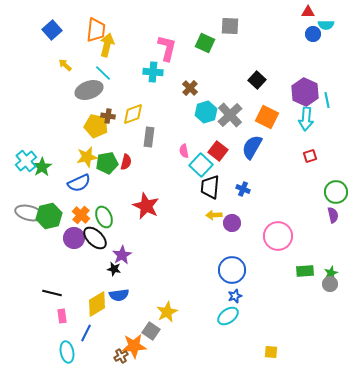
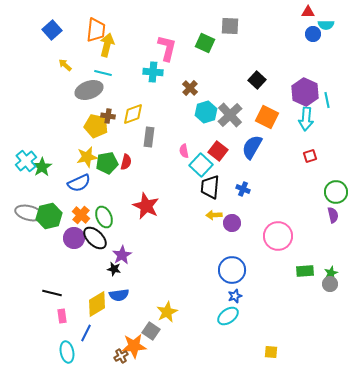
cyan line at (103, 73): rotated 30 degrees counterclockwise
